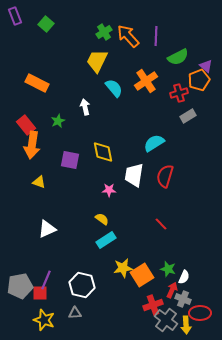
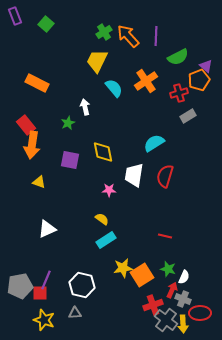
green star at (58, 121): moved 10 px right, 2 px down
red line at (161, 224): moved 4 px right, 12 px down; rotated 32 degrees counterclockwise
yellow arrow at (186, 325): moved 3 px left, 1 px up
